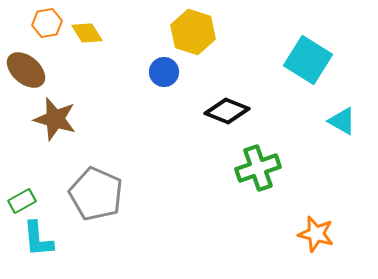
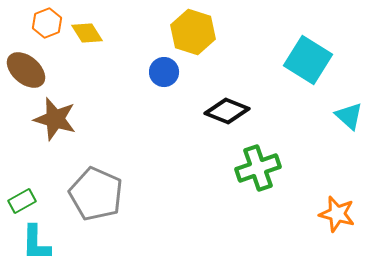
orange hexagon: rotated 12 degrees counterclockwise
cyan triangle: moved 7 px right, 5 px up; rotated 12 degrees clockwise
orange star: moved 21 px right, 20 px up
cyan L-shape: moved 2 px left, 4 px down; rotated 6 degrees clockwise
